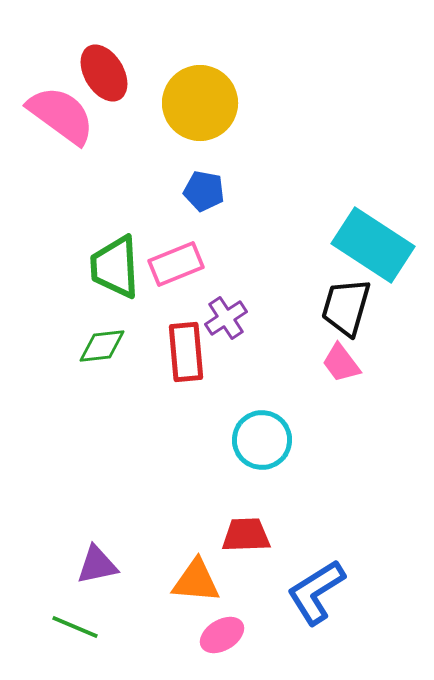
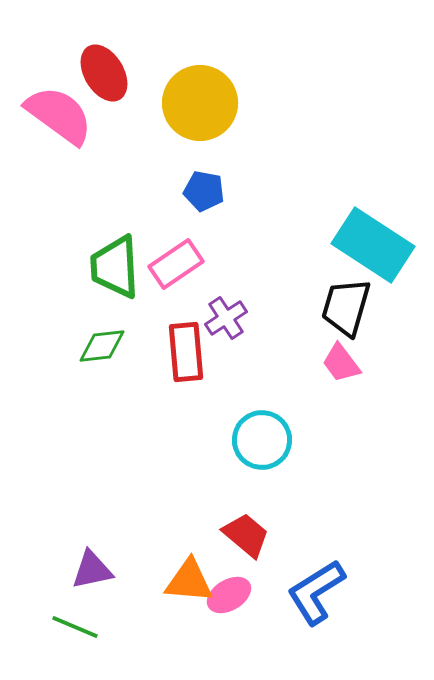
pink semicircle: moved 2 px left
pink rectangle: rotated 12 degrees counterclockwise
red trapezoid: rotated 42 degrees clockwise
purple triangle: moved 5 px left, 5 px down
orange triangle: moved 7 px left
pink ellipse: moved 7 px right, 40 px up
